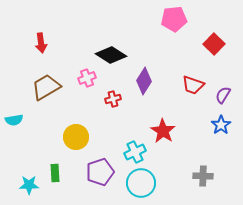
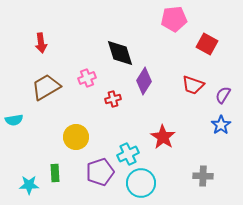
red square: moved 7 px left; rotated 15 degrees counterclockwise
black diamond: moved 9 px right, 2 px up; rotated 40 degrees clockwise
red star: moved 6 px down
cyan cross: moved 7 px left, 2 px down
